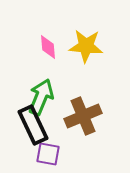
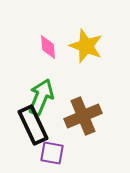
yellow star: rotated 16 degrees clockwise
purple square: moved 4 px right, 1 px up
